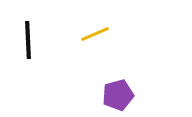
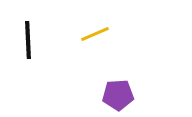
purple pentagon: rotated 12 degrees clockwise
